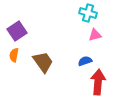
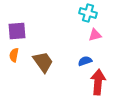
purple square: rotated 30 degrees clockwise
